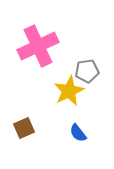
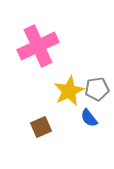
gray pentagon: moved 10 px right, 18 px down
brown square: moved 17 px right, 1 px up
blue semicircle: moved 11 px right, 15 px up
